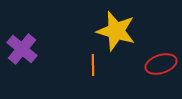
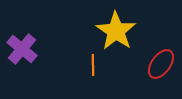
yellow star: rotated 18 degrees clockwise
red ellipse: rotated 36 degrees counterclockwise
